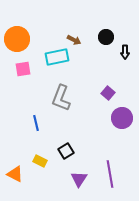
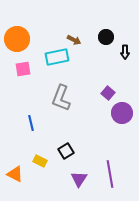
purple circle: moved 5 px up
blue line: moved 5 px left
